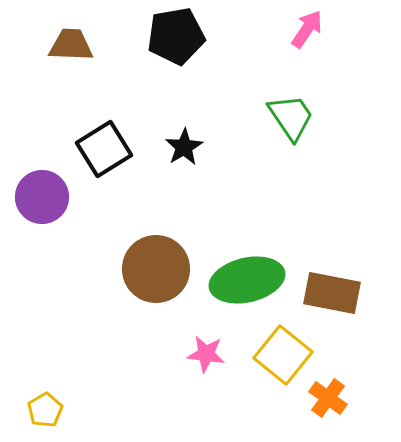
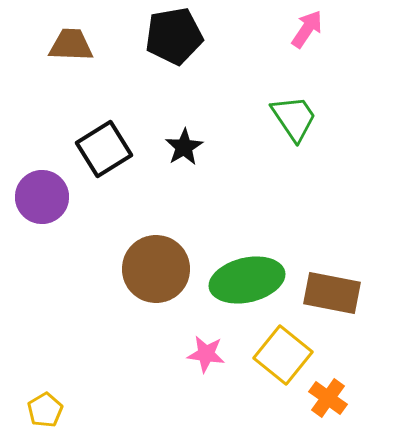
black pentagon: moved 2 px left
green trapezoid: moved 3 px right, 1 px down
